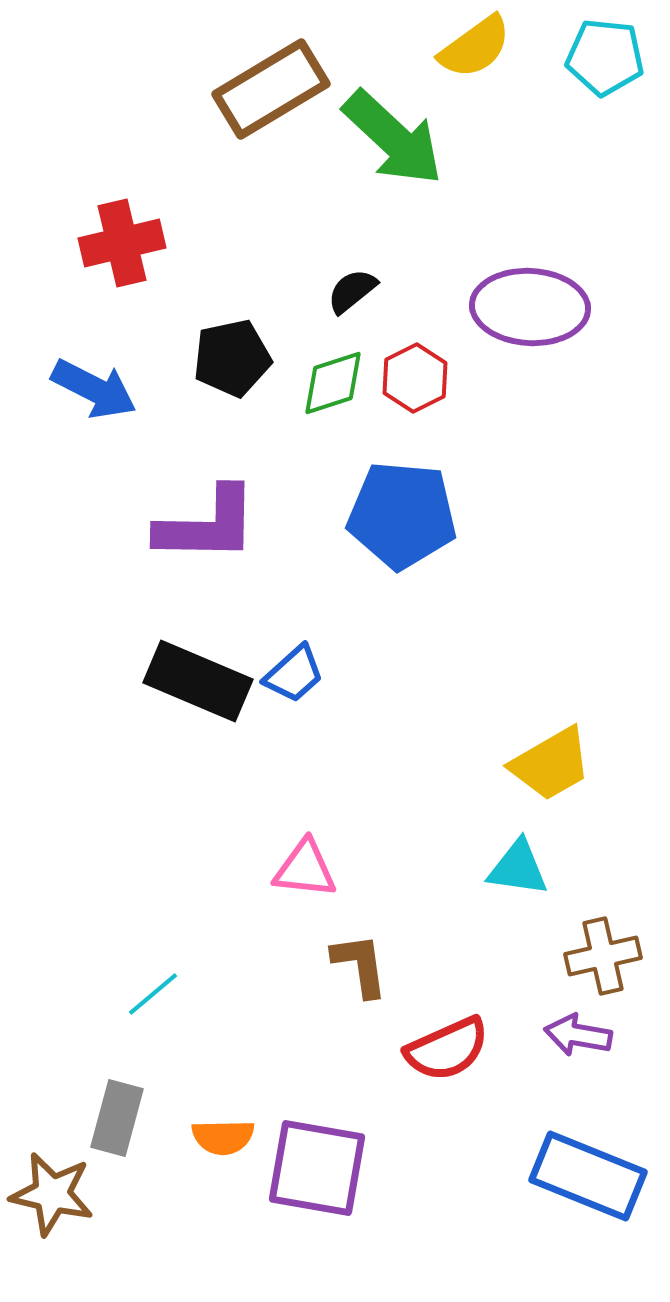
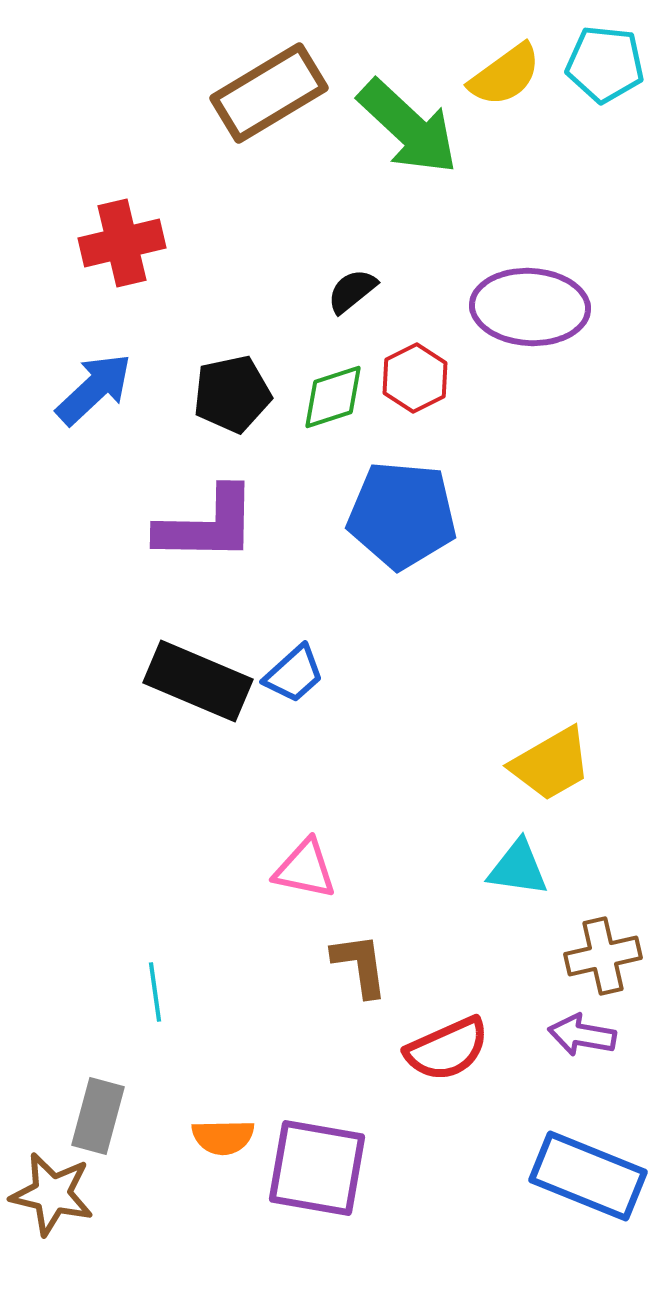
yellow semicircle: moved 30 px right, 28 px down
cyan pentagon: moved 7 px down
brown rectangle: moved 2 px left, 4 px down
green arrow: moved 15 px right, 11 px up
black pentagon: moved 36 px down
green diamond: moved 14 px down
blue arrow: rotated 70 degrees counterclockwise
pink triangle: rotated 6 degrees clockwise
cyan line: moved 2 px right, 2 px up; rotated 58 degrees counterclockwise
purple arrow: moved 4 px right
gray rectangle: moved 19 px left, 2 px up
